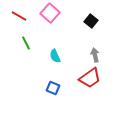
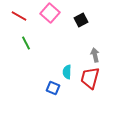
black square: moved 10 px left, 1 px up; rotated 24 degrees clockwise
cyan semicircle: moved 12 px right, 16 px down; rotated 24 degrees clockwise
red trapezoid: rotated 140 degrees clockwise
